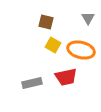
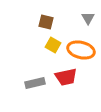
gray rectangle: moved 3 px right
